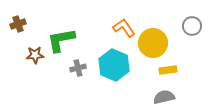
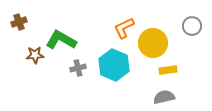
brown cross: moved 1 px right, 2 px up
orange L-shape: rotated 80 degrees counterclockwise
green L-shape: rotated 40 degrees clockwise
